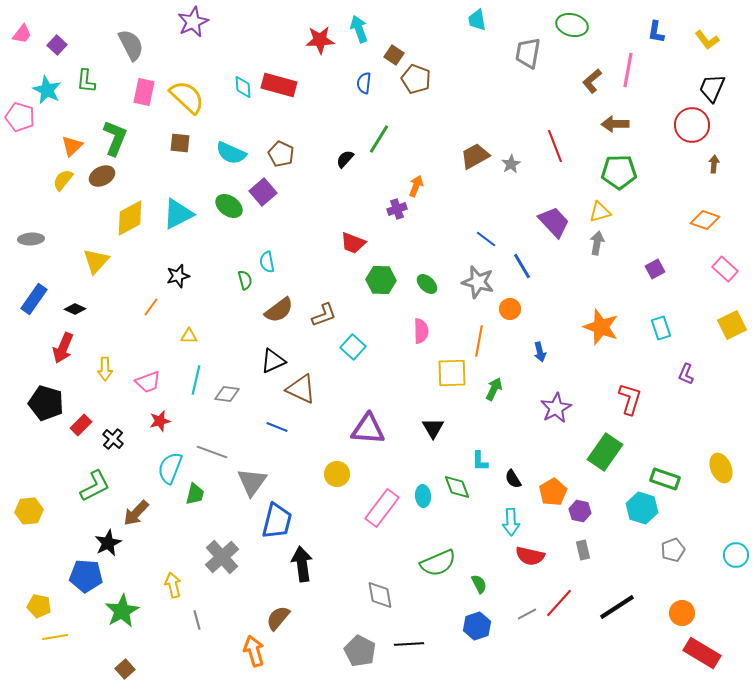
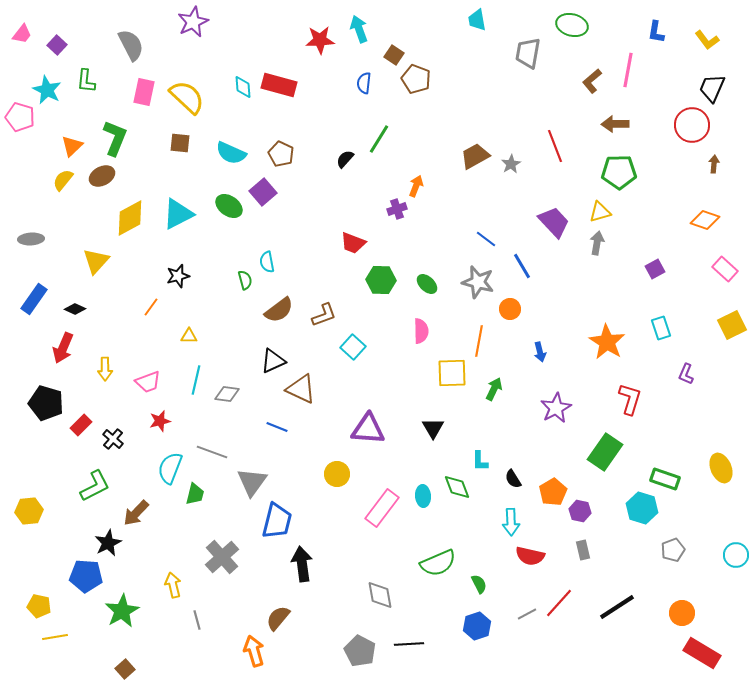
orange star at (601, 327): moved 6 px right, 15 px down; rotated 12 degrees clockwise
